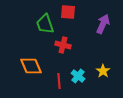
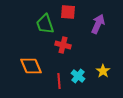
purple arrow: moved 5 px left
